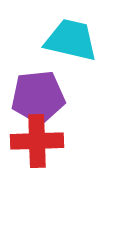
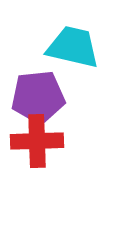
cyan trapezoid: moved 2 px right, 7 px down
